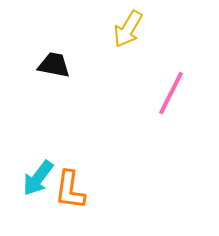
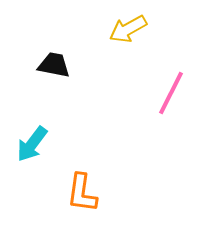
yellow arrow: rotated 30 degrees clockwise
cyan arrow: moved 6 px left, 34 px up
orange L-shape: moved 12 px right, 3 px down
